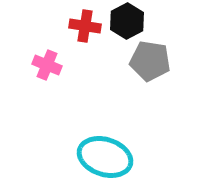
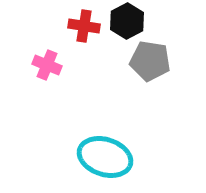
red cross: moved 1 px left
